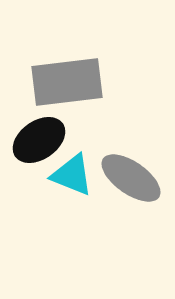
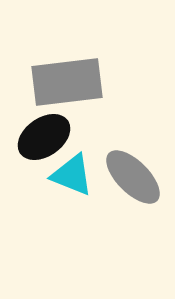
black ellipse: moved 5 px right, 3 px up
gray ellipse: moved 2 px right, 1 px up; rotated 10 degrees clockwise
